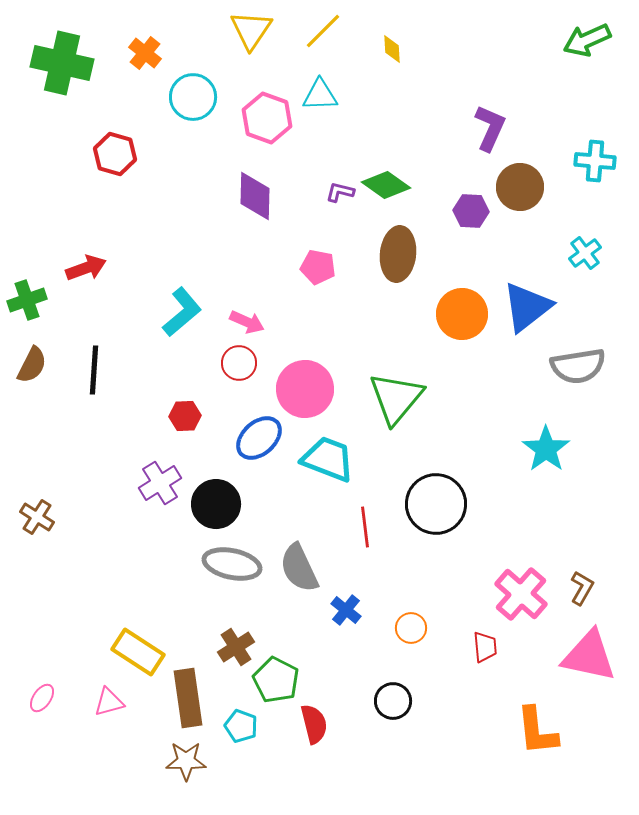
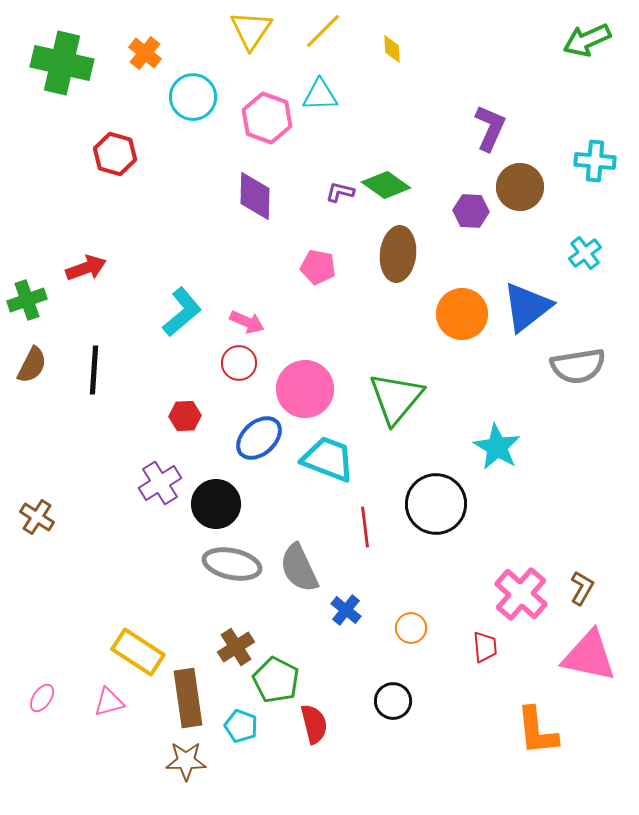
cyan star at (546, 449): moved 49 px left, 2 px up; rotated 6 degrees counterclockwise
